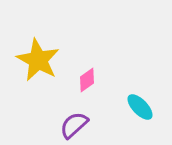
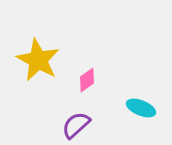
cyan ellipse: moved 1 px right, 1 px down; rotated 24 degrees counterclockwise
purple semicircle: moved 2 px right
